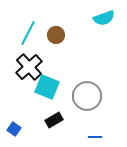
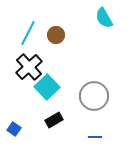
cyan semicircle: rotated 80 degrees clockwise
cyan square: rotated 25 degrees clockwise
gray circle: moved 7 px right
